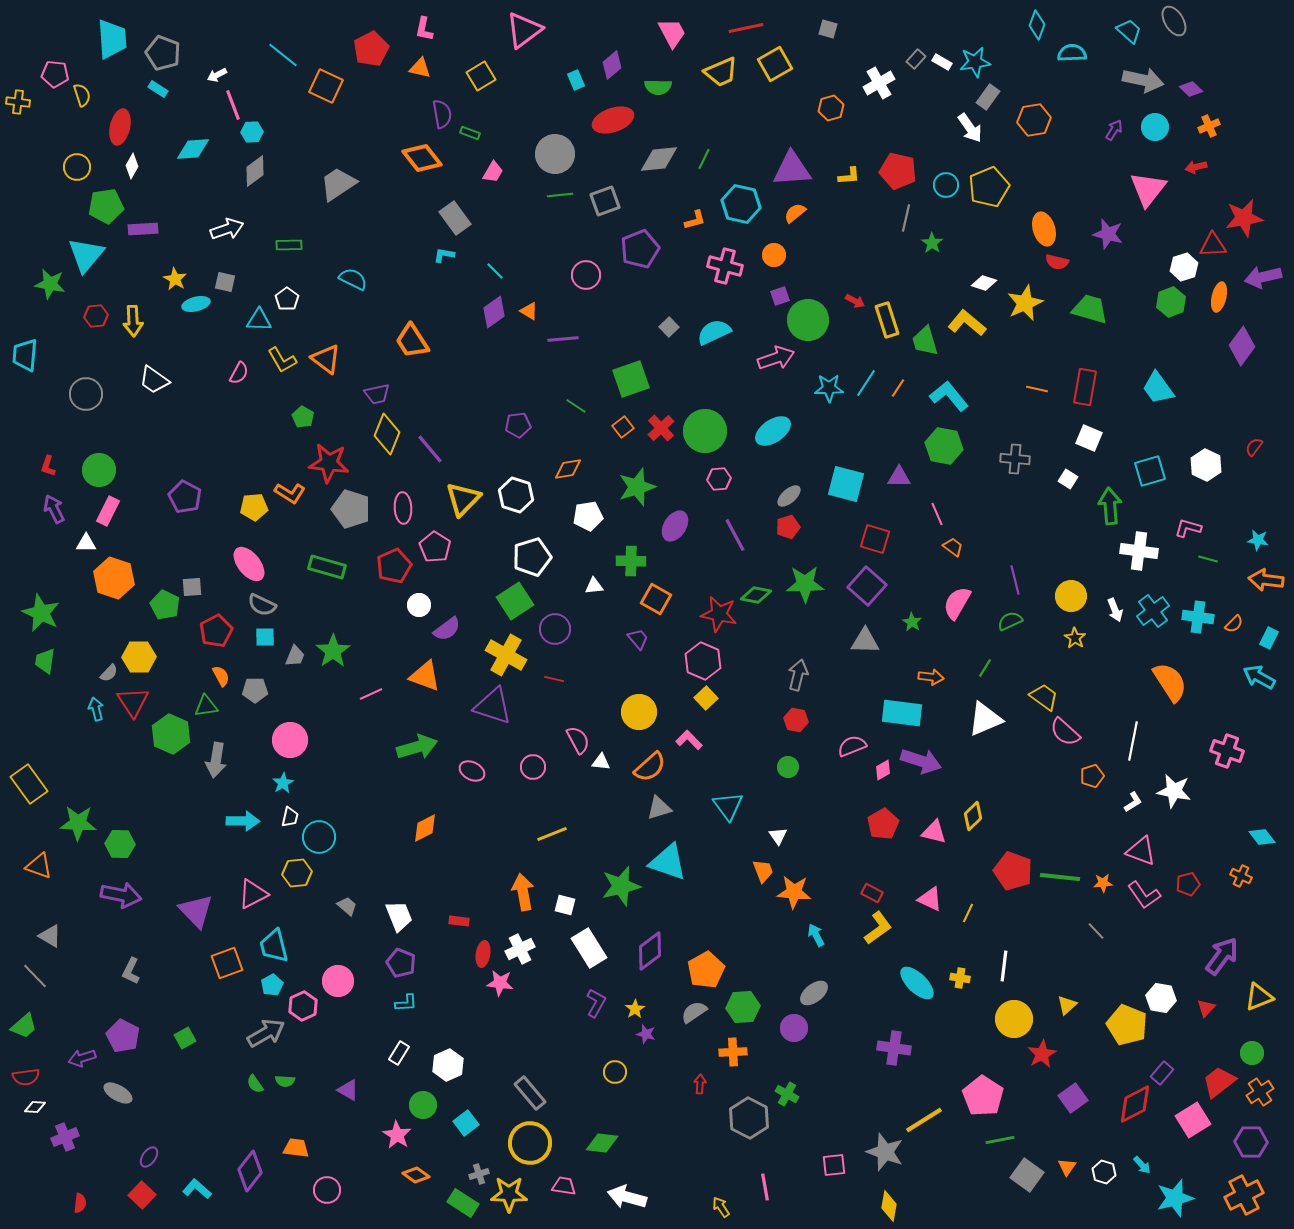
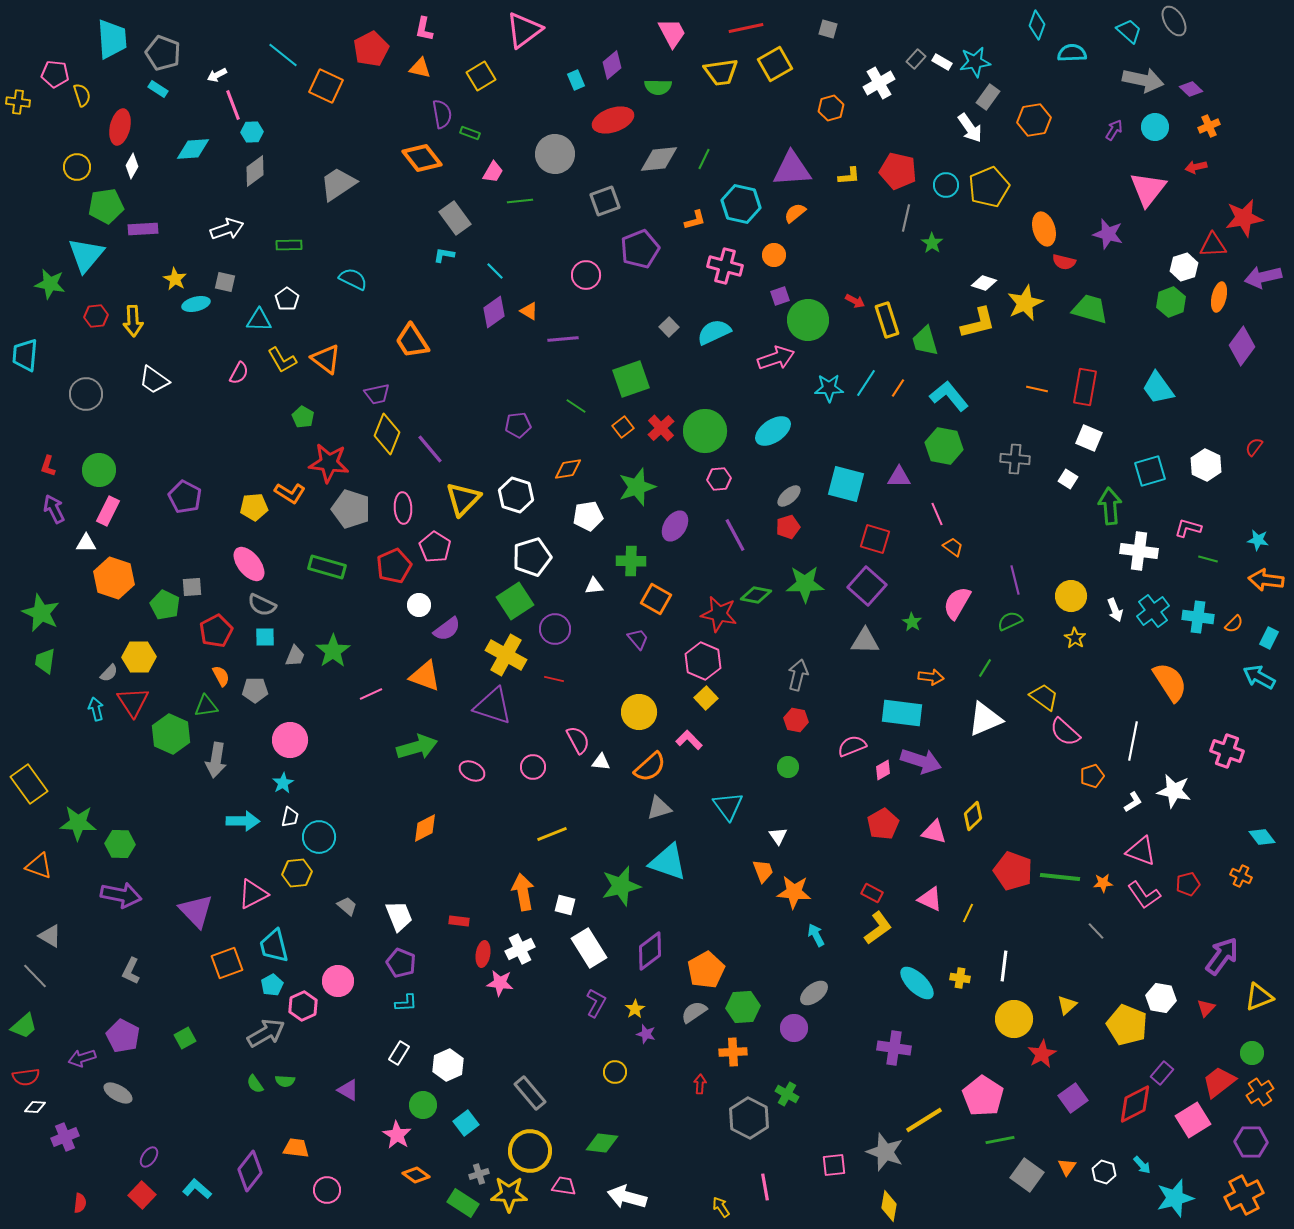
yellow trapezoid at (721, 72): rotated 15 degrees clockwise
green line at (560, 195): moved 40 px left, 6 px down
red semicircle at (1057, 262): moved 7 px right
yellow L-shape at (967, 323): moved 11 px right; rotated 126 degrees clockwise
yellow circle at (530, 1143): moved 8 px down
